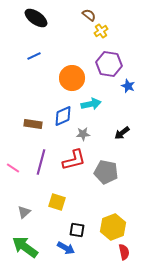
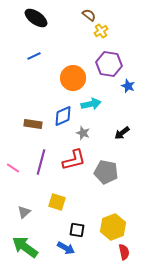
orange circle: moved 1 px right
gray star: moved 1 px up; rotated 24 degrees clockwise
